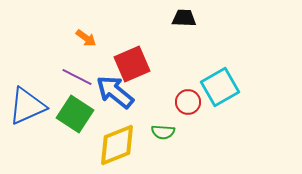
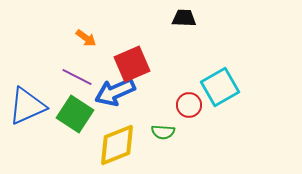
blue arrow: rotated 63 degrees counterclockwise
red circle: moved 1 px right, 3 px down
